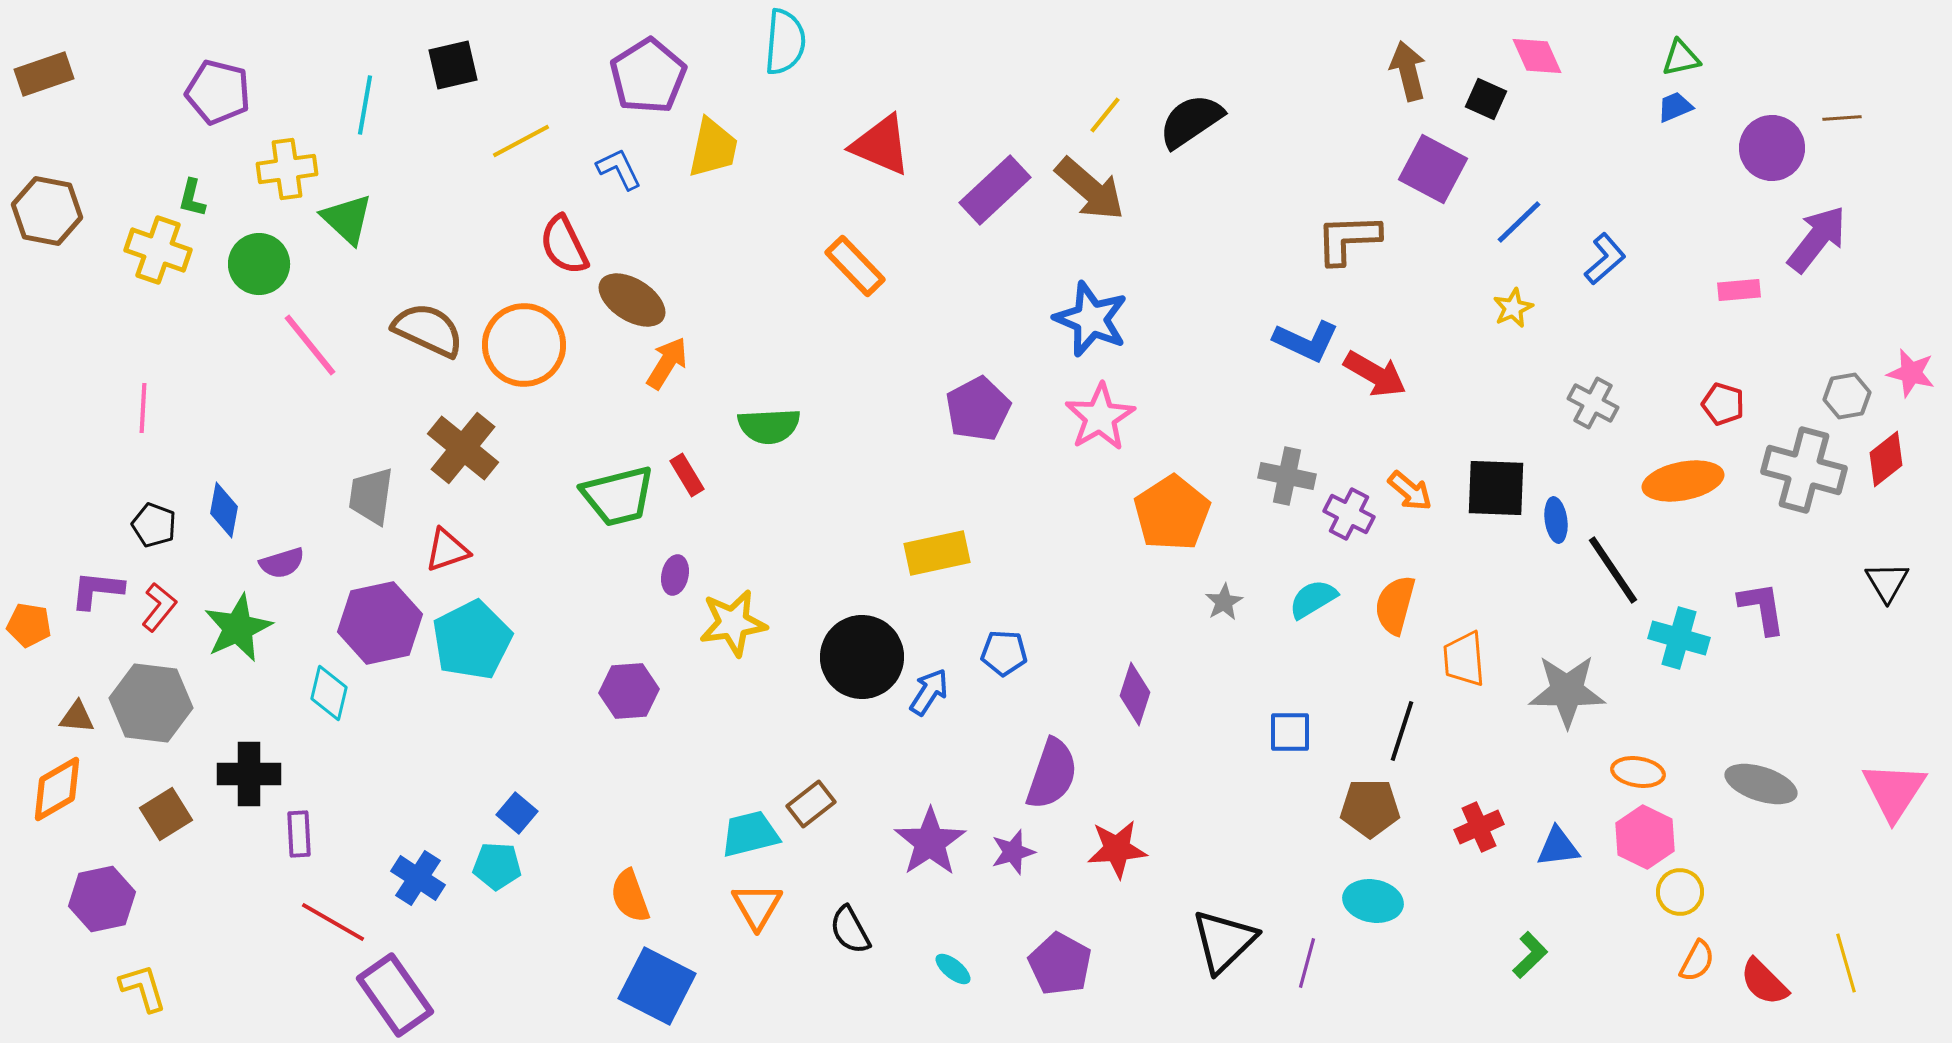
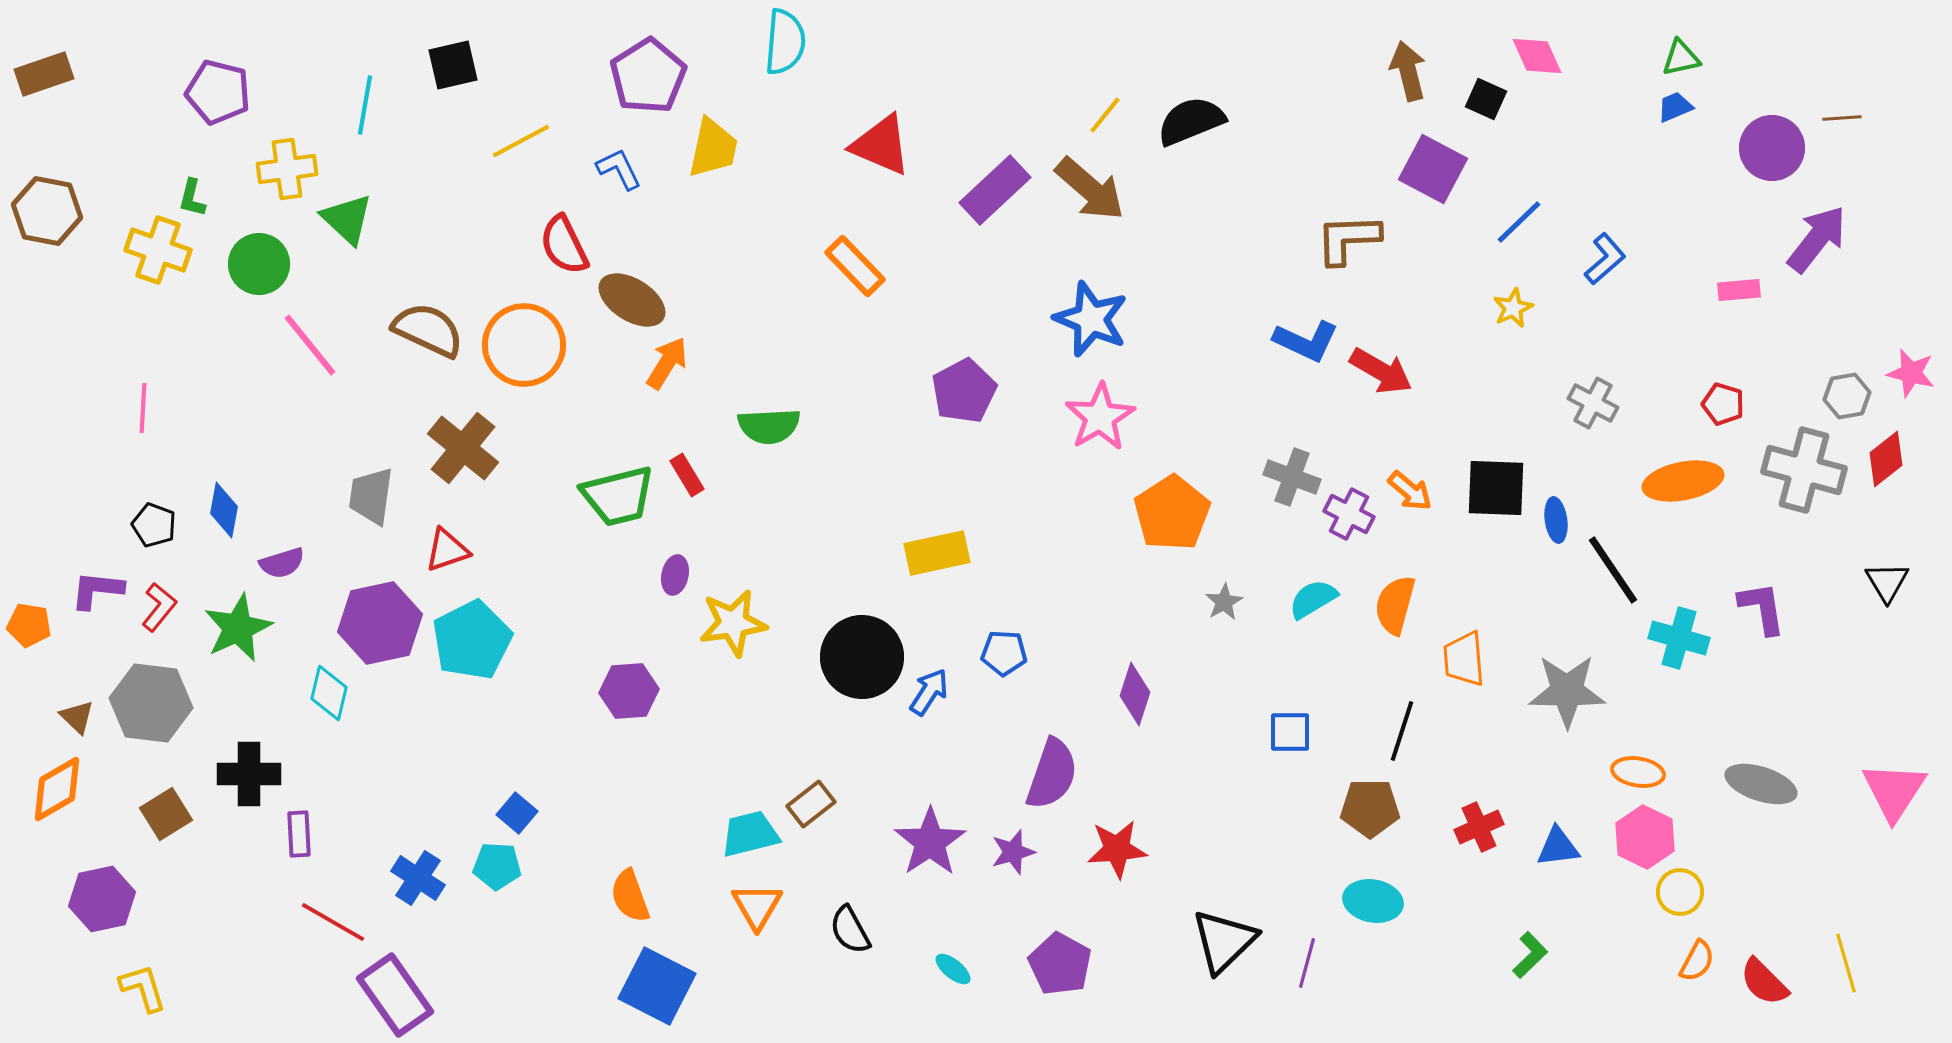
black semicircle at (1191, 121): rotated 12 degrees clockwise
red arrow at (1375, 374): moved 6 px right, 3 px up
purple pentagon at (978, 409): moved 14 px left, 18 px up
gray cross at (1287, 476): moved 5 px right, 1 px down; rotated 8 degrees clockwise
brown triangle at (77, 717): rotated 39 degrees clockwise
